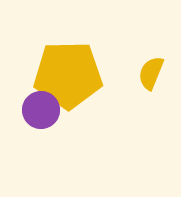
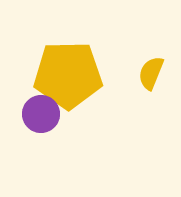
purple circle: moved 4 px down
